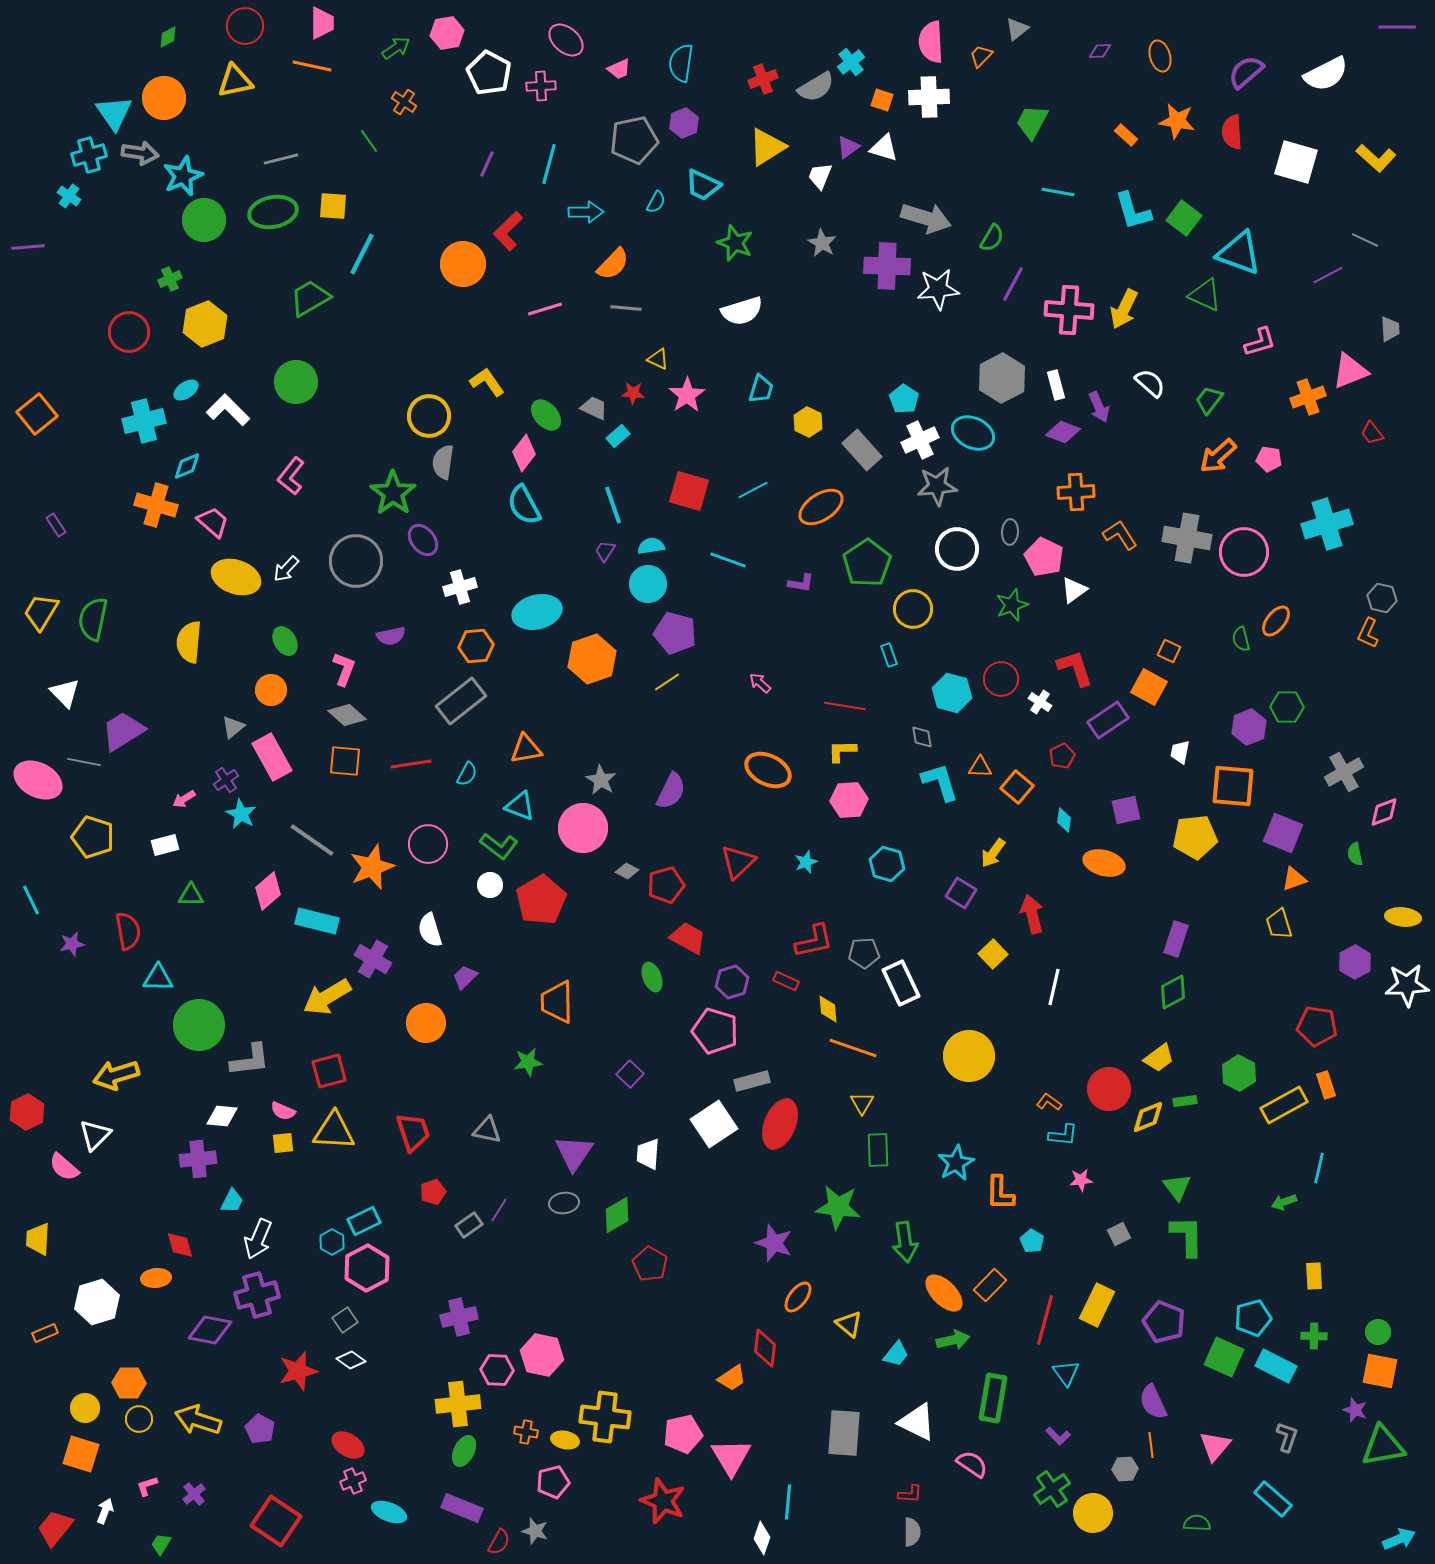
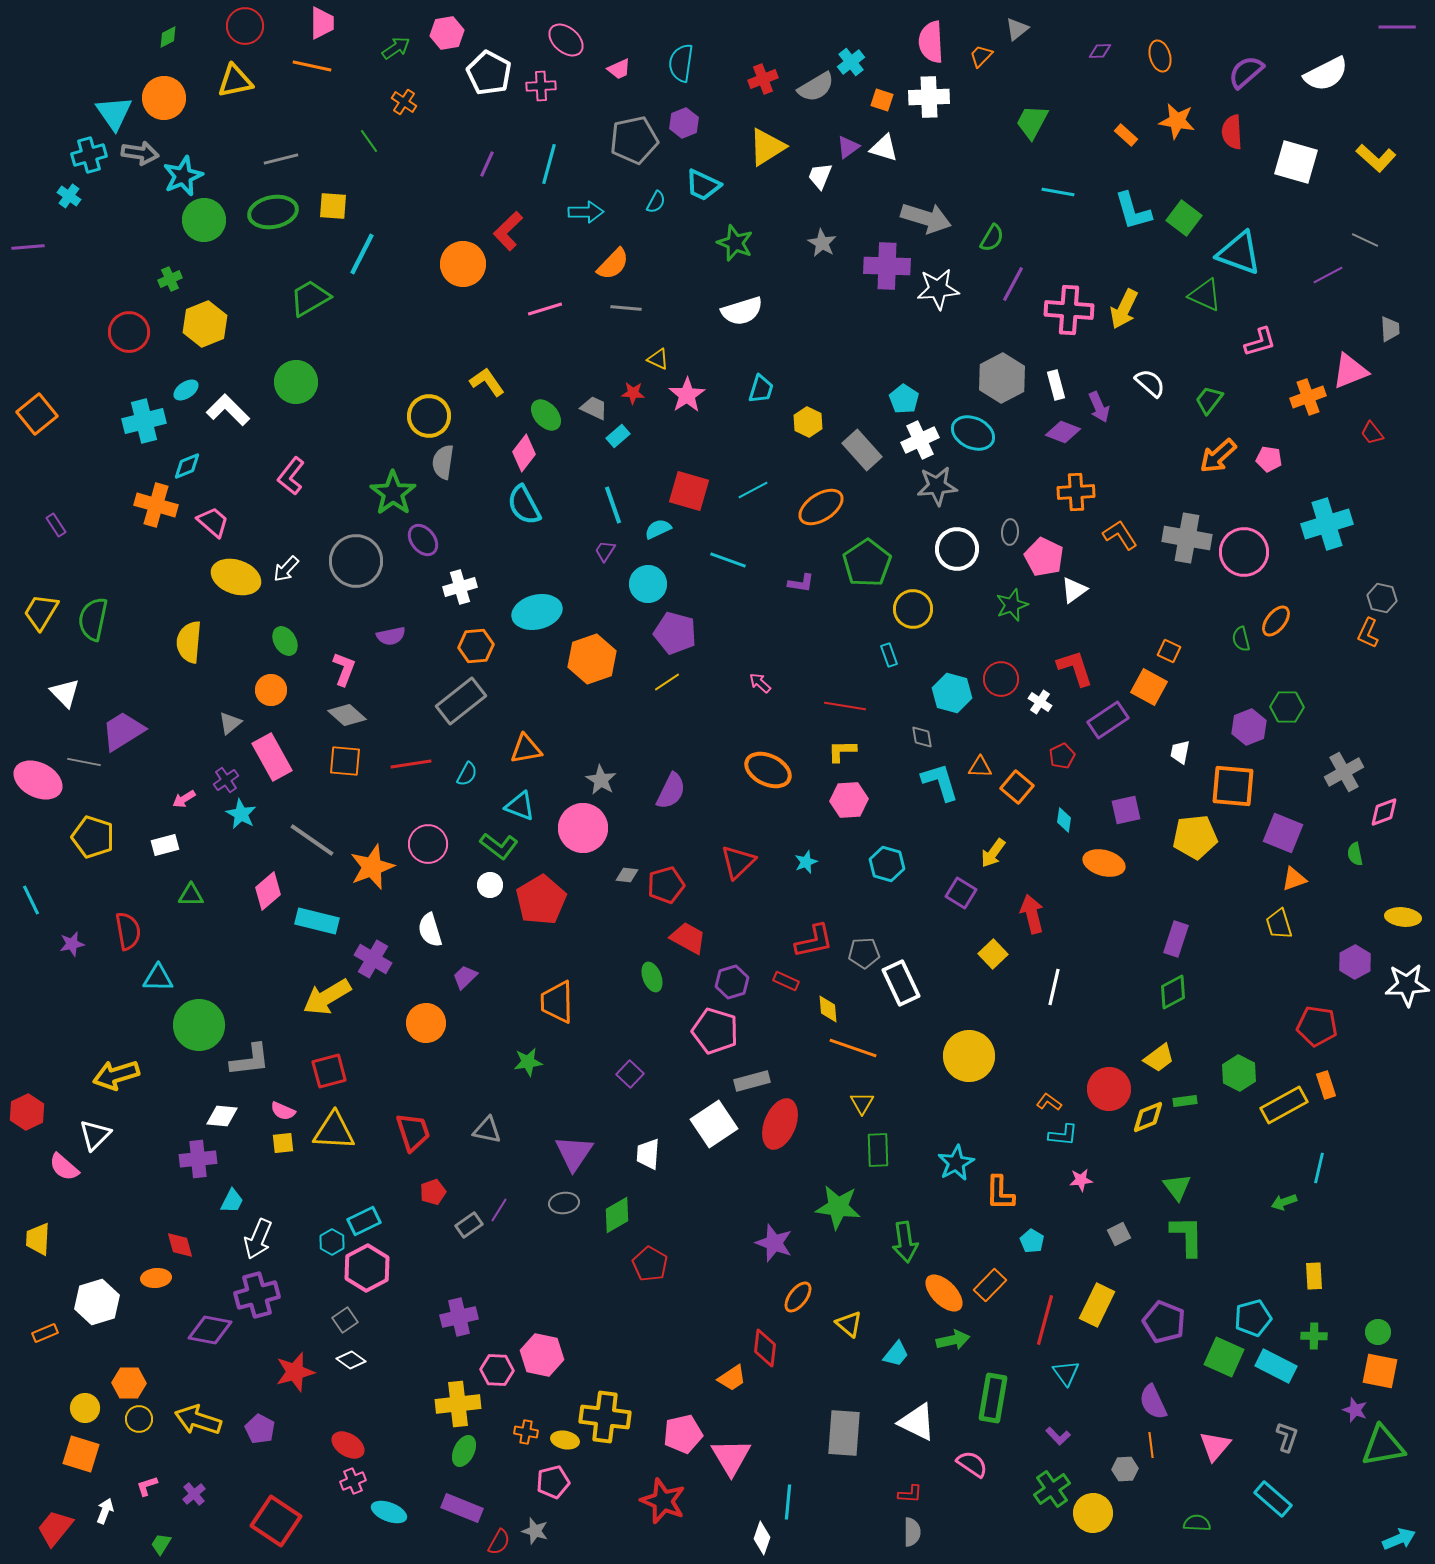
cyan semicircle at (651, 546): moved 7 px right, 17 px up; rotated 16 degrees counterclockwise
gray triangle at (233, 727): moved 3 px left, 4 px up
gray diamond at (627, 871): moved 4 px down; rotated 20 degrees counterclockwise
red star at (298, 1371): moved 3 px left, 1 px down
